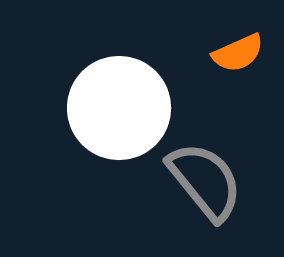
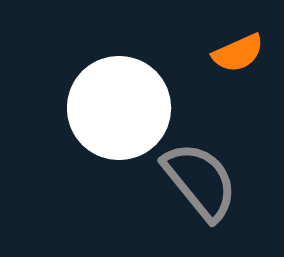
gray semicircle: moved 5 px left
